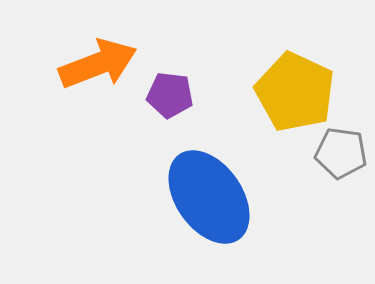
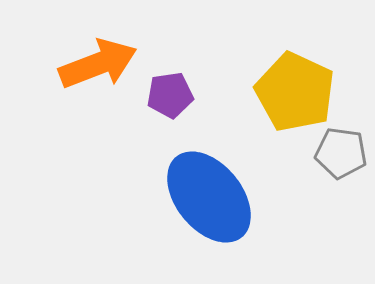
purple pentagon: rotated 15 degrees counterclockwise
blue ellipse: rotated 4 degrees counterclockwise
